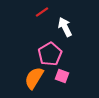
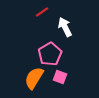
pink square: moved 2 px left, 1 px down
